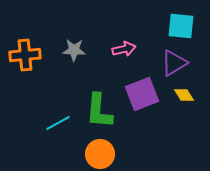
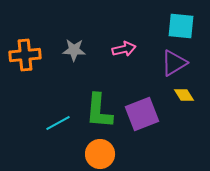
purple square: moved 20 px down
